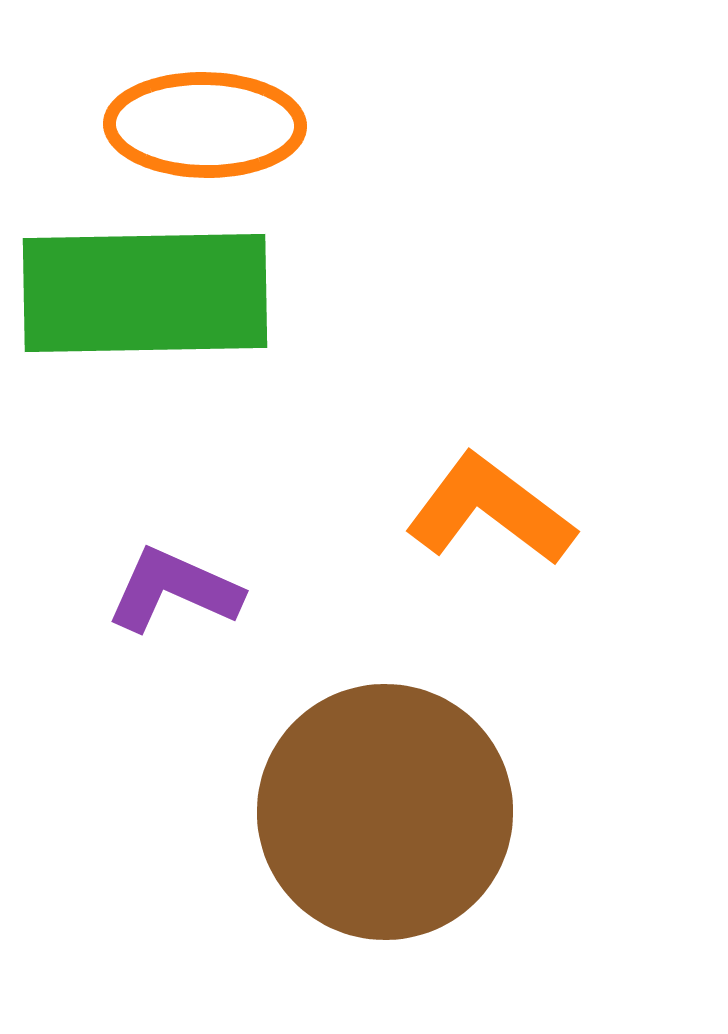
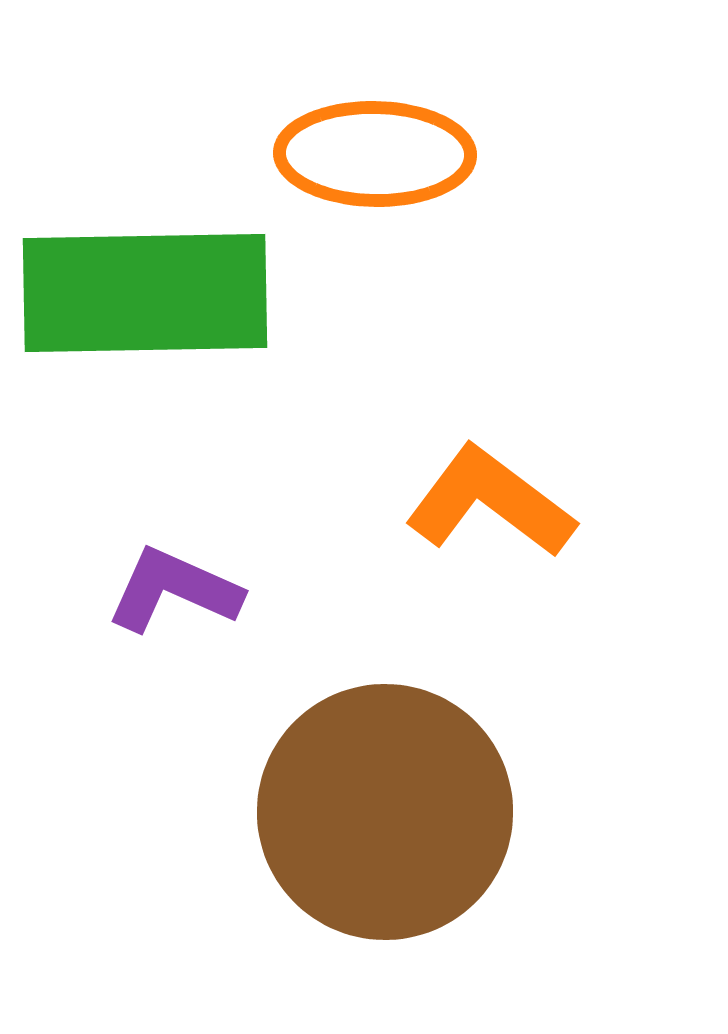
orange ellipse: moved 170 px right, 29 px down
orange L-shape: moved 8 px up
